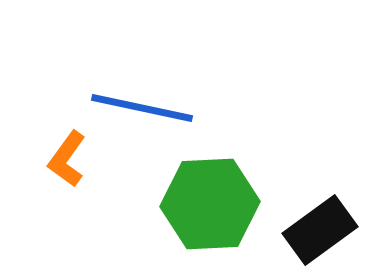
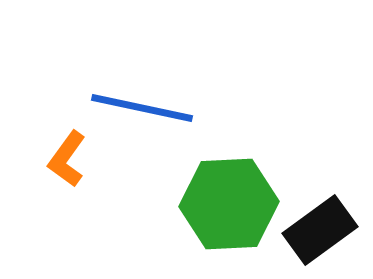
green hexagon: moved 19 px right
